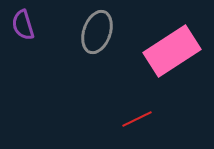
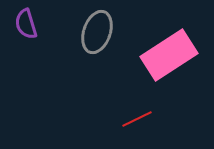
purple semicircle: moved 3 px right, 1 px up
pink rectangle: moved 3 px left, 4 px down
